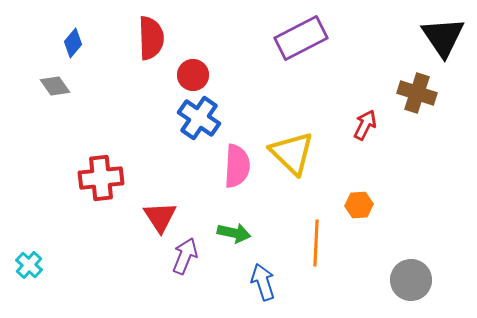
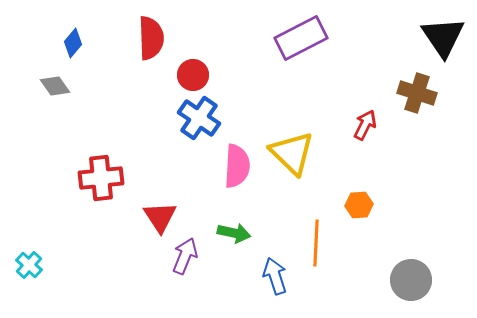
blue arrow: moved 12 px right, 6 px up
